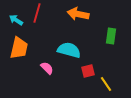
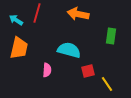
pink semicircle: moved 2 px down; rotated 48 degrees clockwise
yellow line: moved 1 px right
